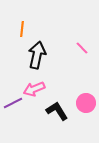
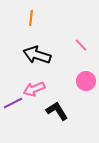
orange line: moved 9 px right, 11 px up
pink line: moved 1 px left, 3 px up
black arrow: rotated 84 degrees counterclockwise
pink circle: moved 22 px up
